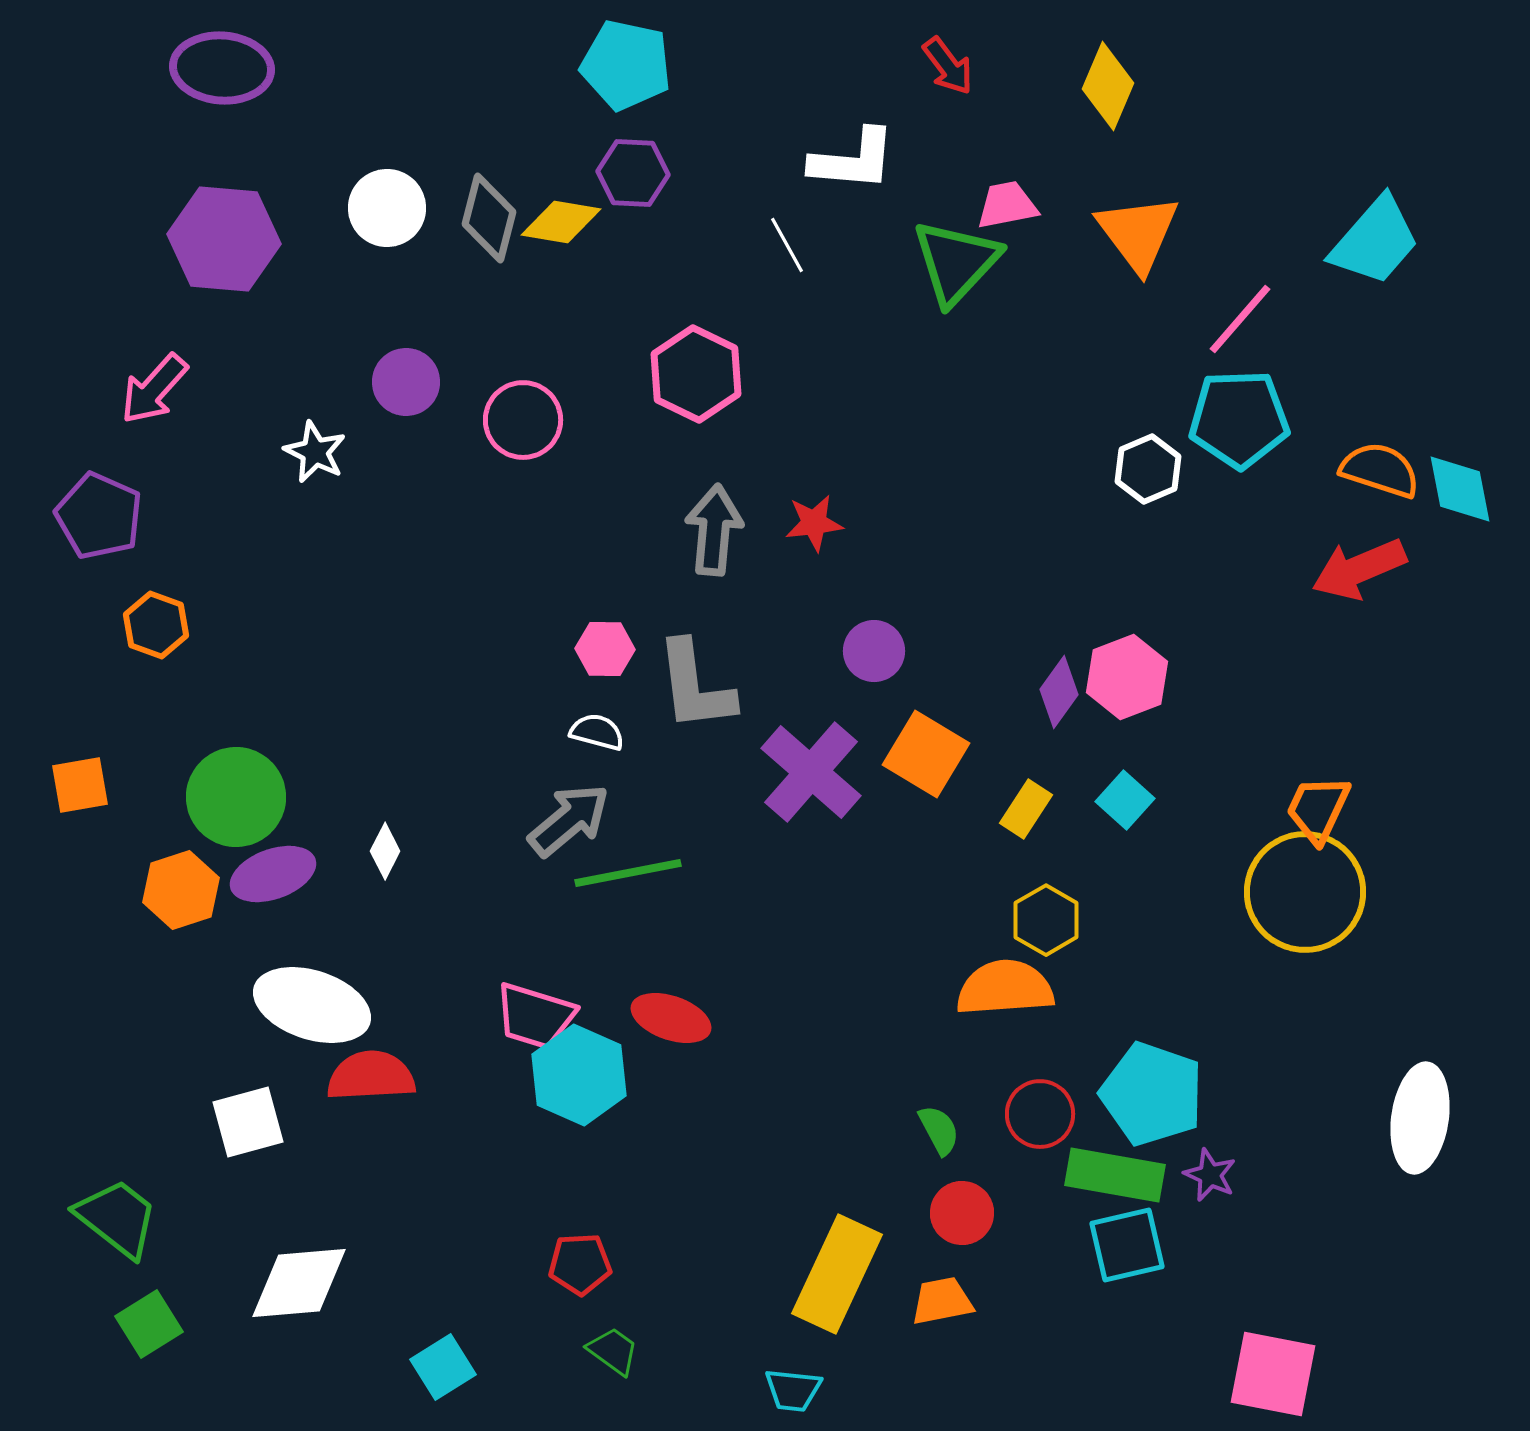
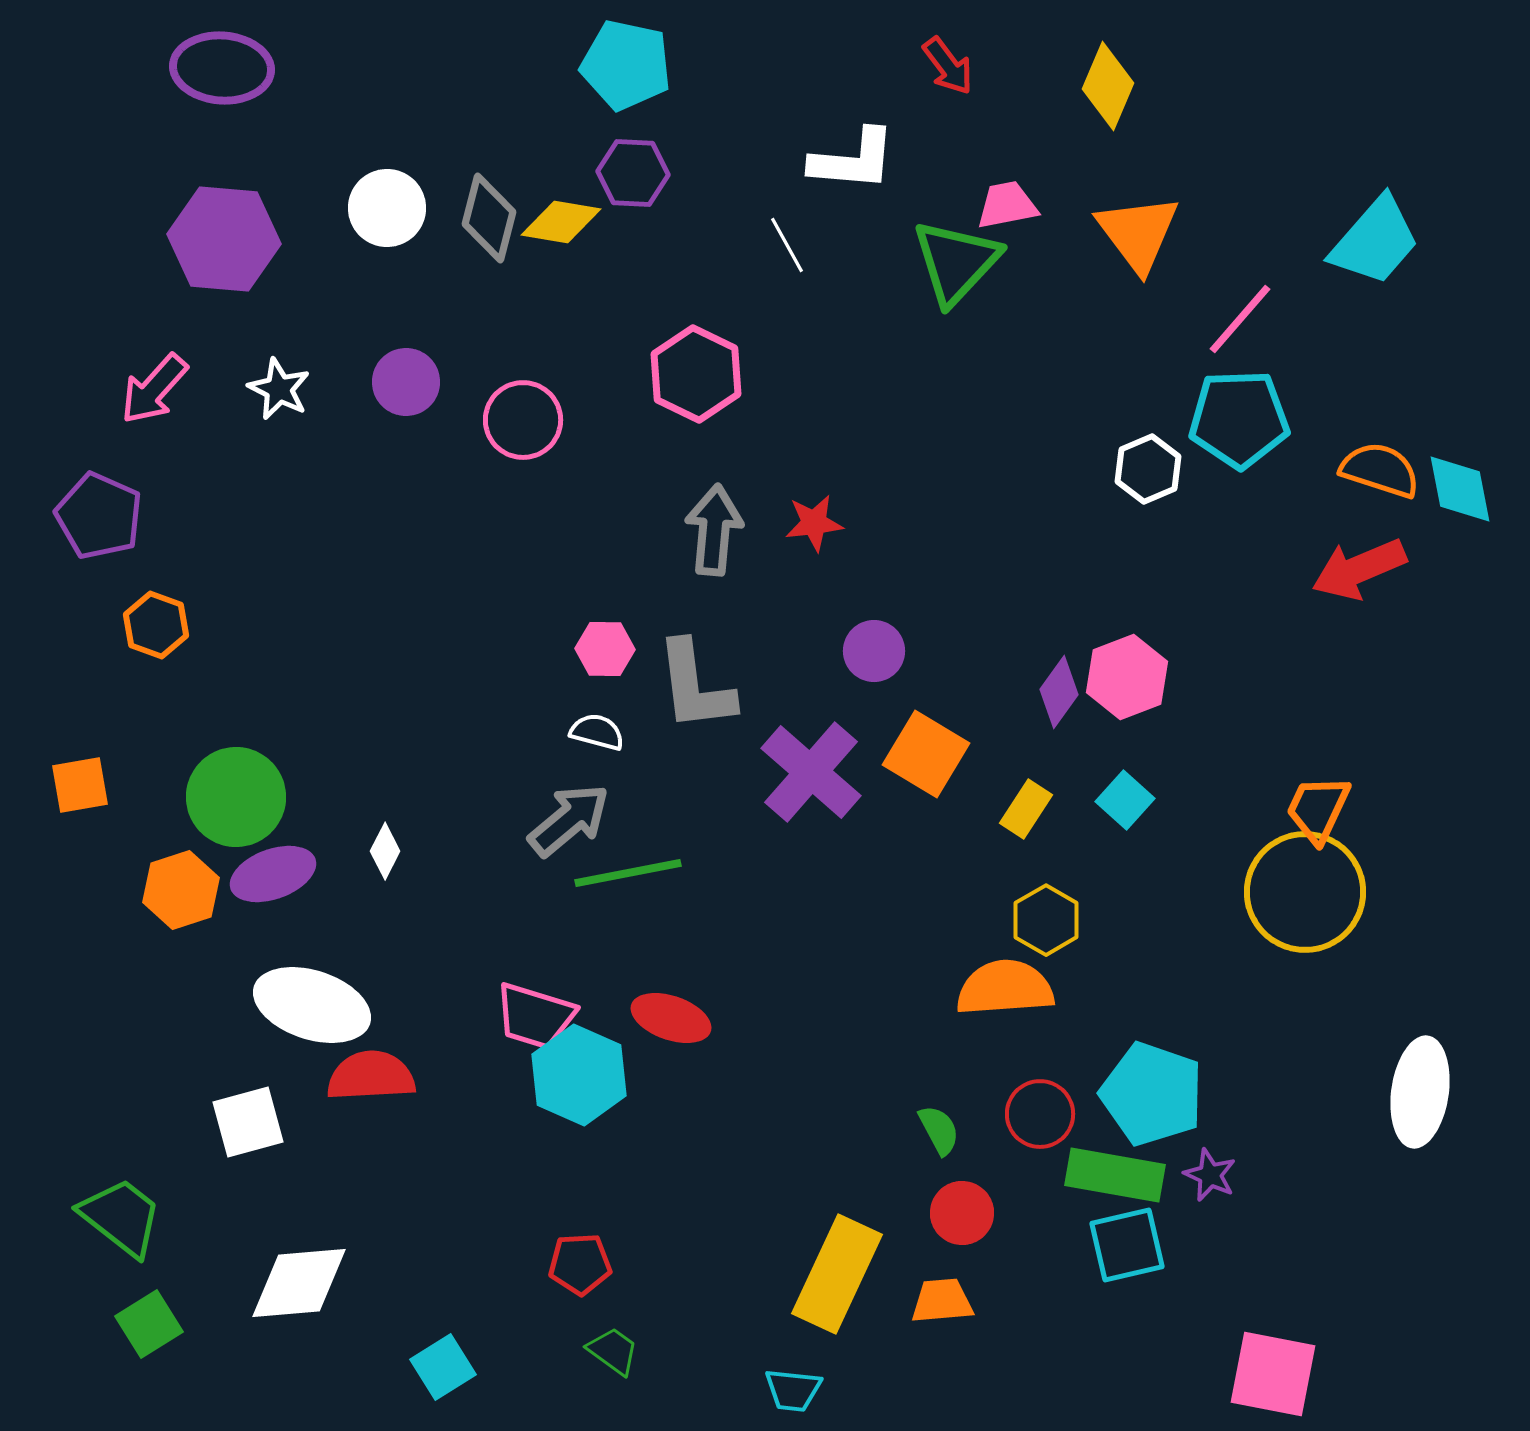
white star at (315, 452): moved 36 px left, 63 px up
white ellipse at (1420, 1118): moved 26 px up
green trapezoid at (117, 1218): moved 4 px right, 1 px up
orange trapezoid at (942, 1301): rotated 6 degrees clockwise
